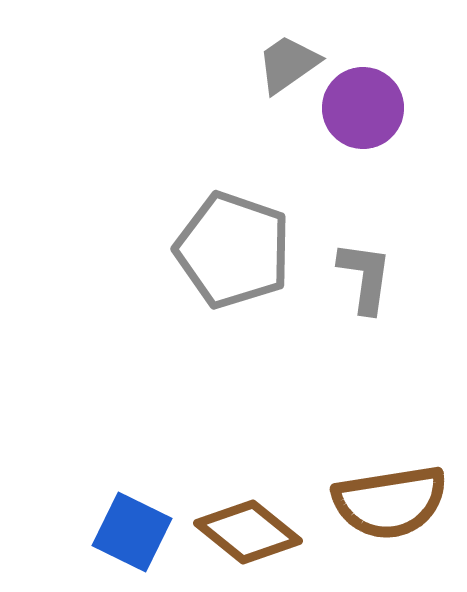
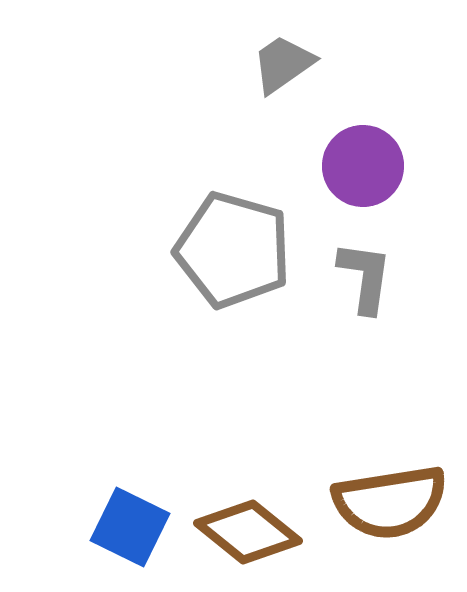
gray trapezoid: moved 5 px left
purple circle: moved 58 px down
gray pentagon: rotated 3 degrees counterclockwise
blue square: moved 2 px left, 5 px up
